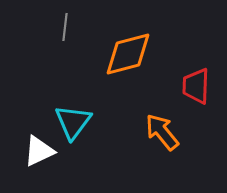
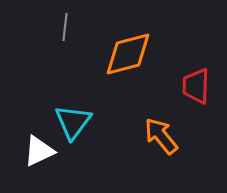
orange arrow: moved 1 px left, 4 px down
